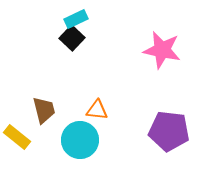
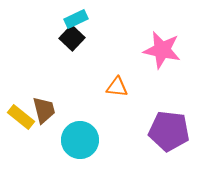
orange triangle: moved 20 px right, 23 px up
yellow rectangle: moved 4 px right, 20 px up
